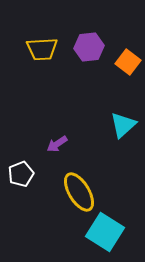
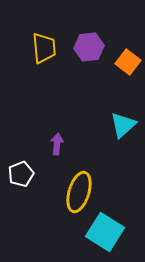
yellow trapezoid: moved 2 px right, 1 px up; rotated 92 degrees counterclockwise
purple arrow: rotated 130 degrees clockwise
yellow ellipse: rotated 48 degrees clockwise
